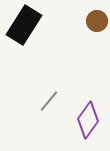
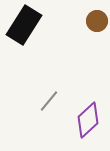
purple diamond: rotated 12 degrees clockwise
